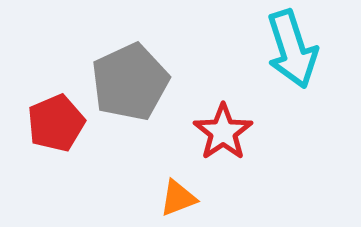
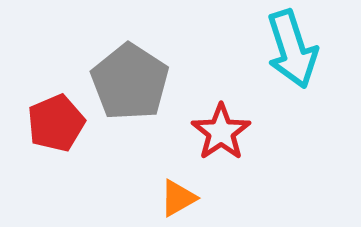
gray pentagon: rotated 14 degrees counterclockwise
red star: moved 2 px left
orange triangle: rotated 9 degrees counterclockwise
